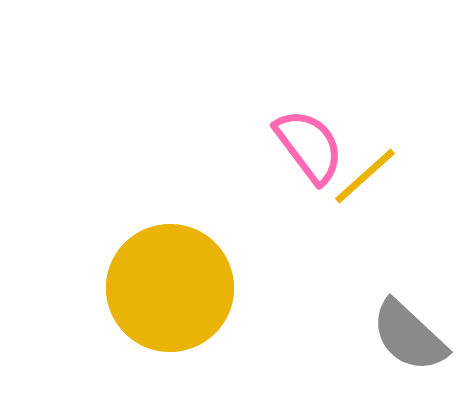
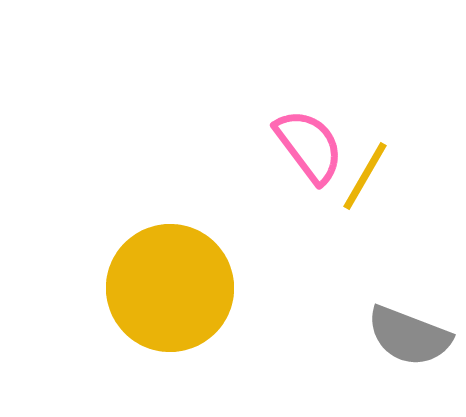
yellow line: rotated 18 degrees counterclockwise
gray semicircle: rotated 22 degrees counterclockwise
